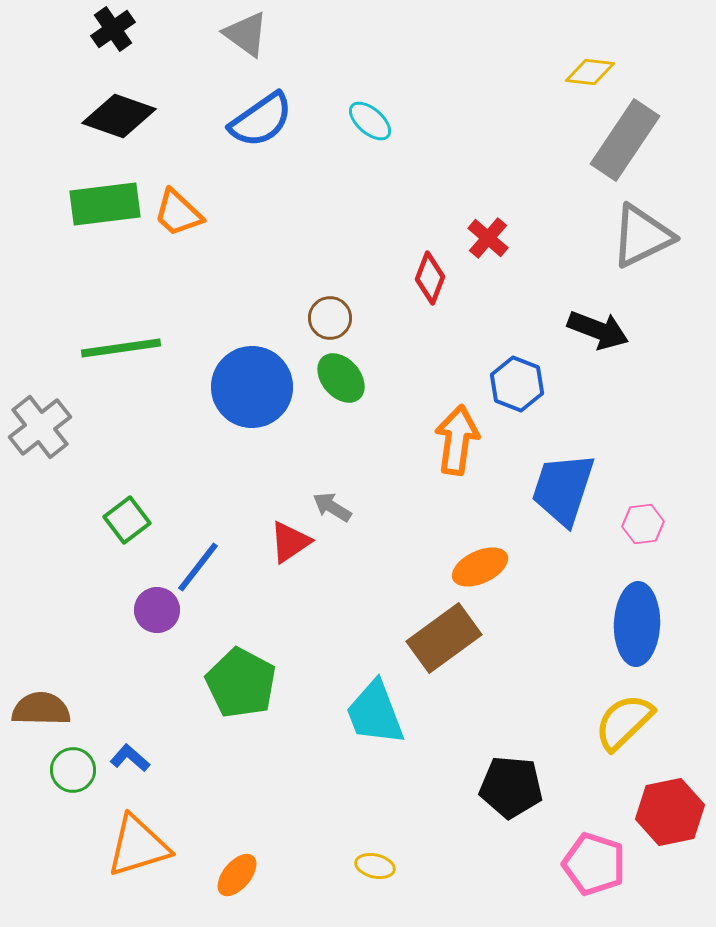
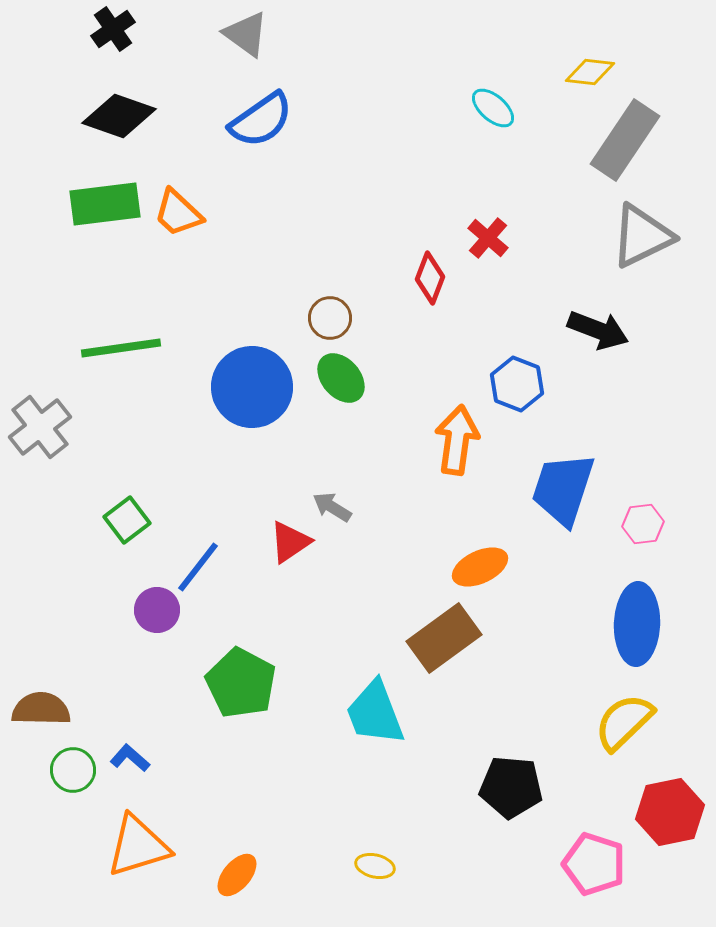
cyan ellipse at (370, 121): moved 123 px right, 13 px up
